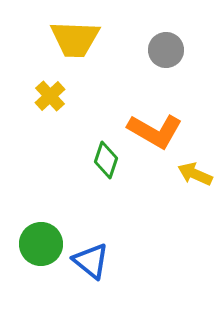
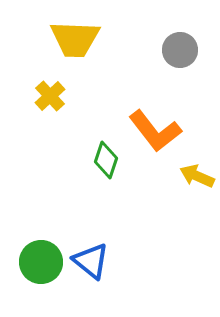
gray circle: moved 14 px right
orange L-shape: rotated 22 degrees clockwise
yellow arrow: moved 2 px right, 2 px down
green circle: moved 18 px down
